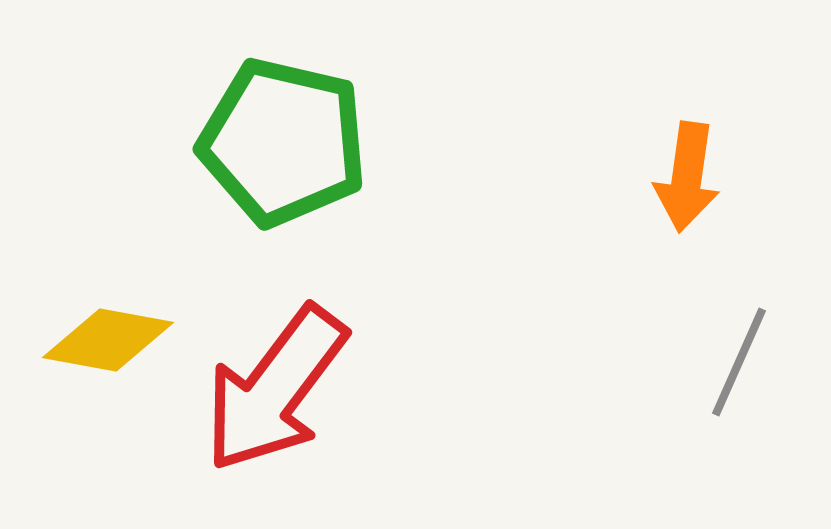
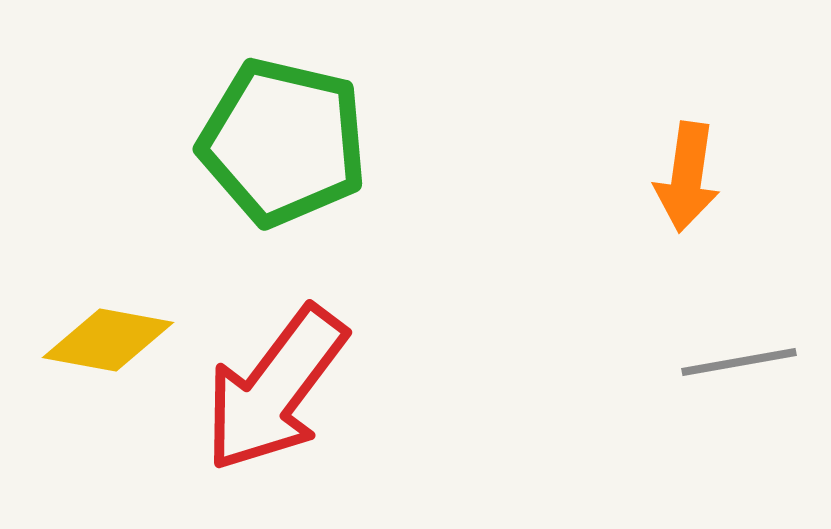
gray line: rotated 56 degrees clockwise
